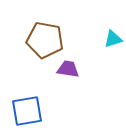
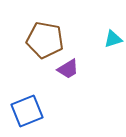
purple trapezoid: rotated 140 degrees clockwise
blue square: rotated 12 degrees counterclockwise
